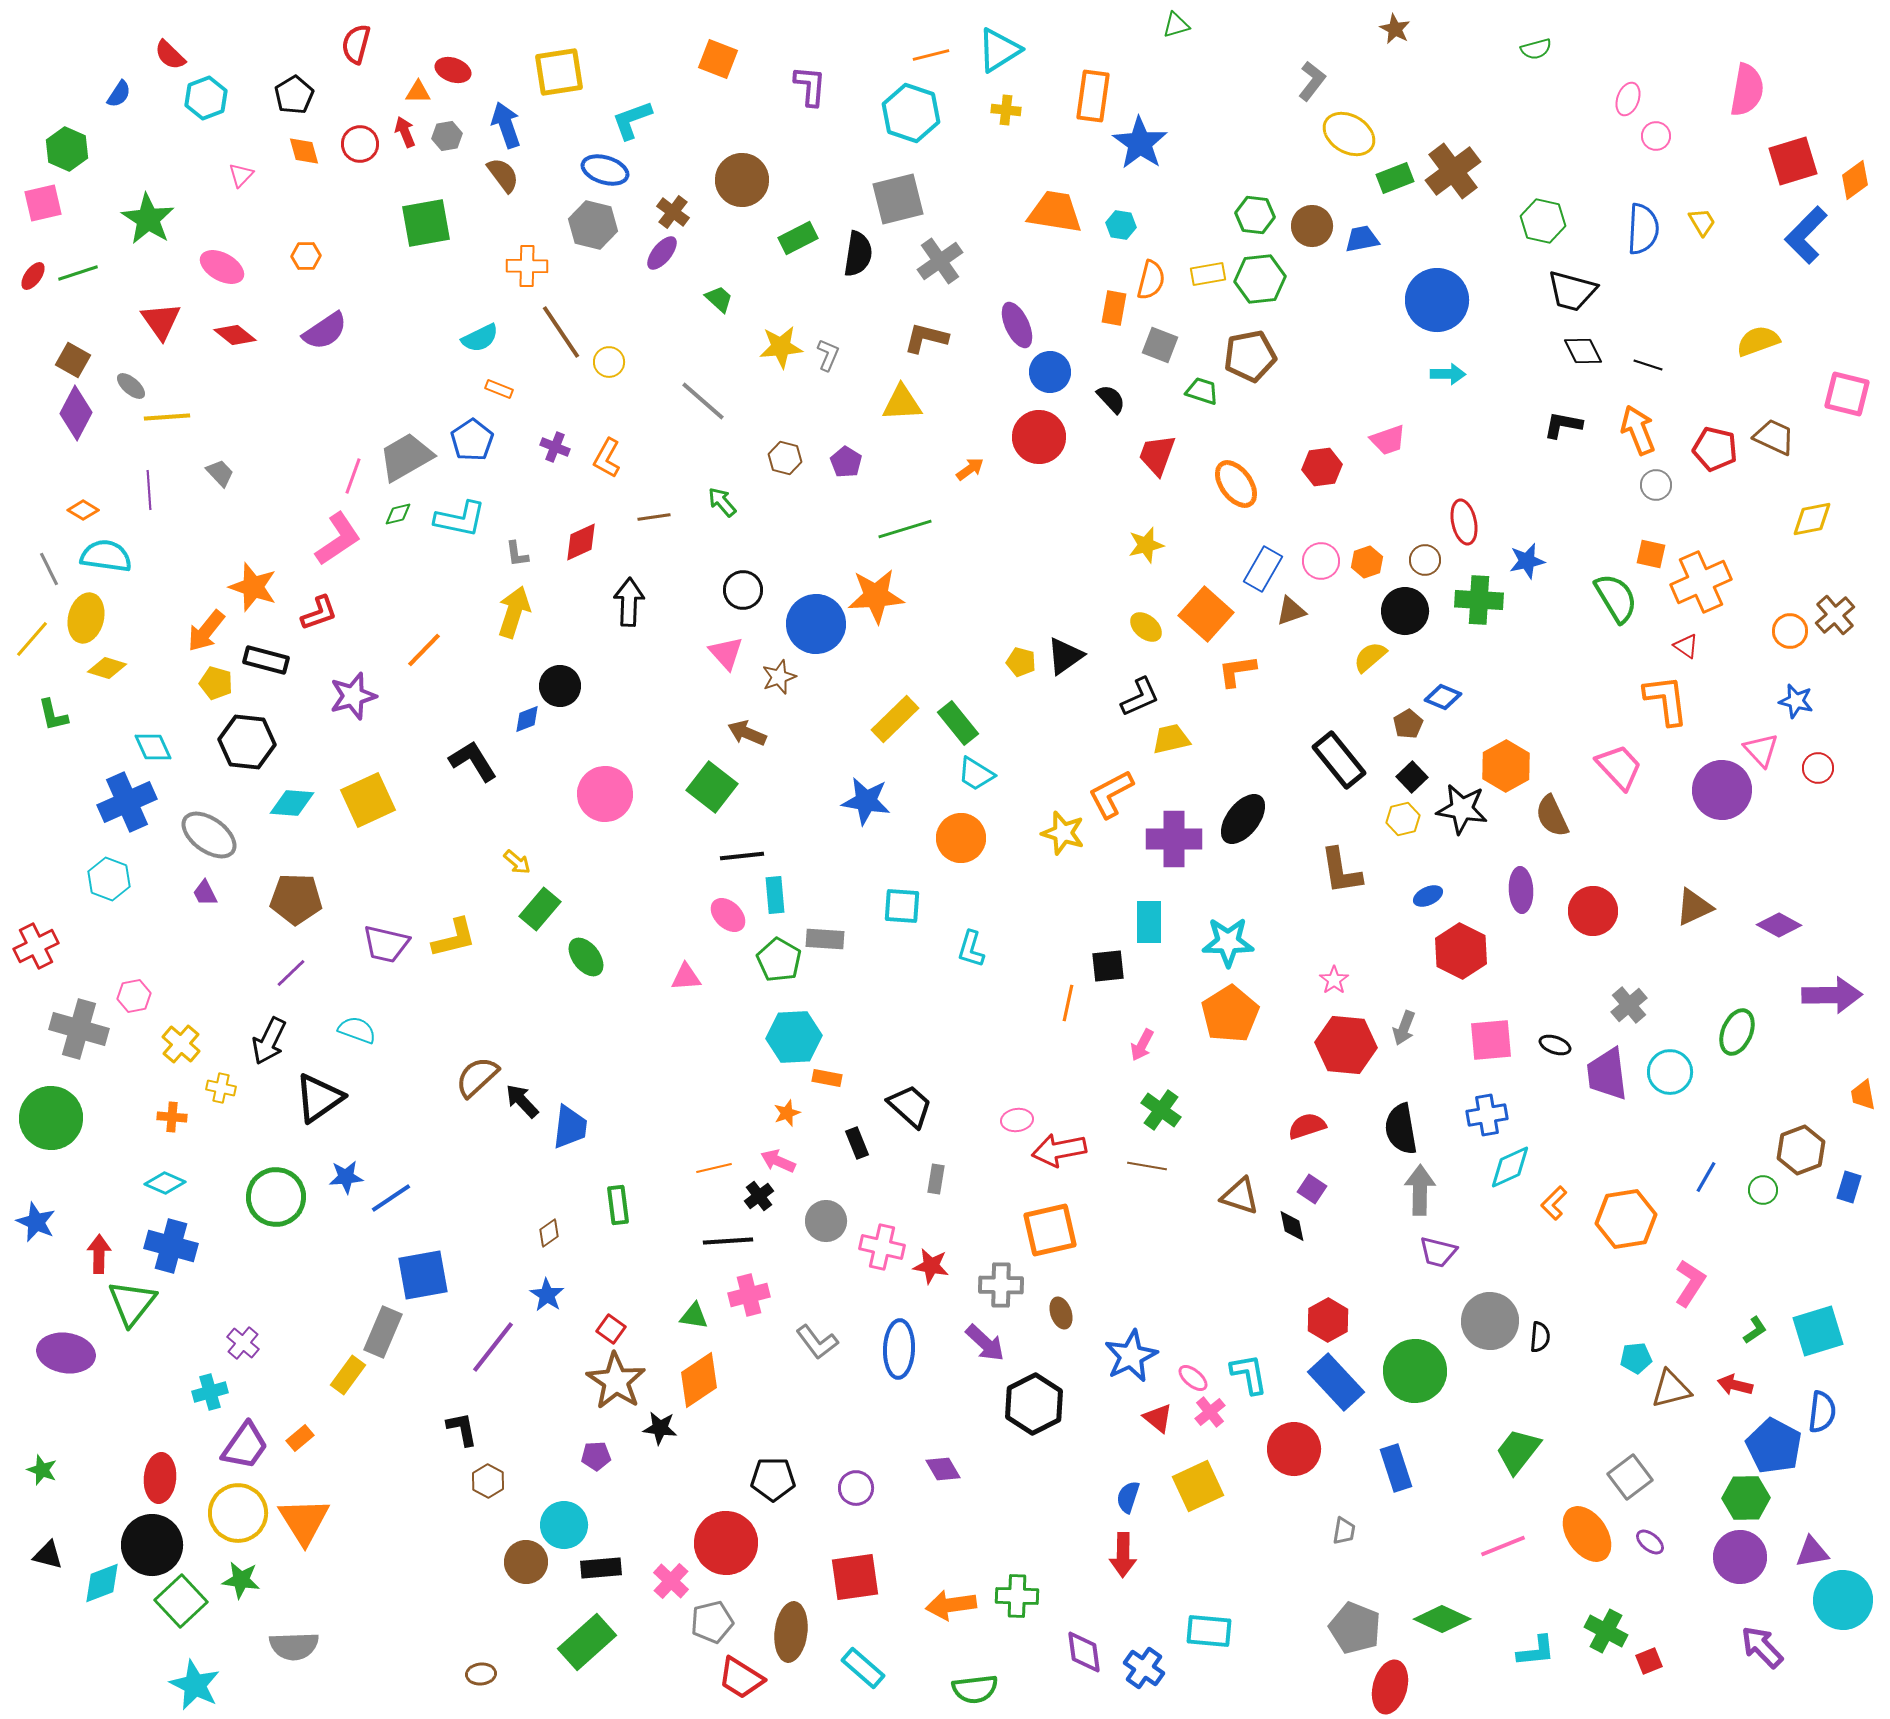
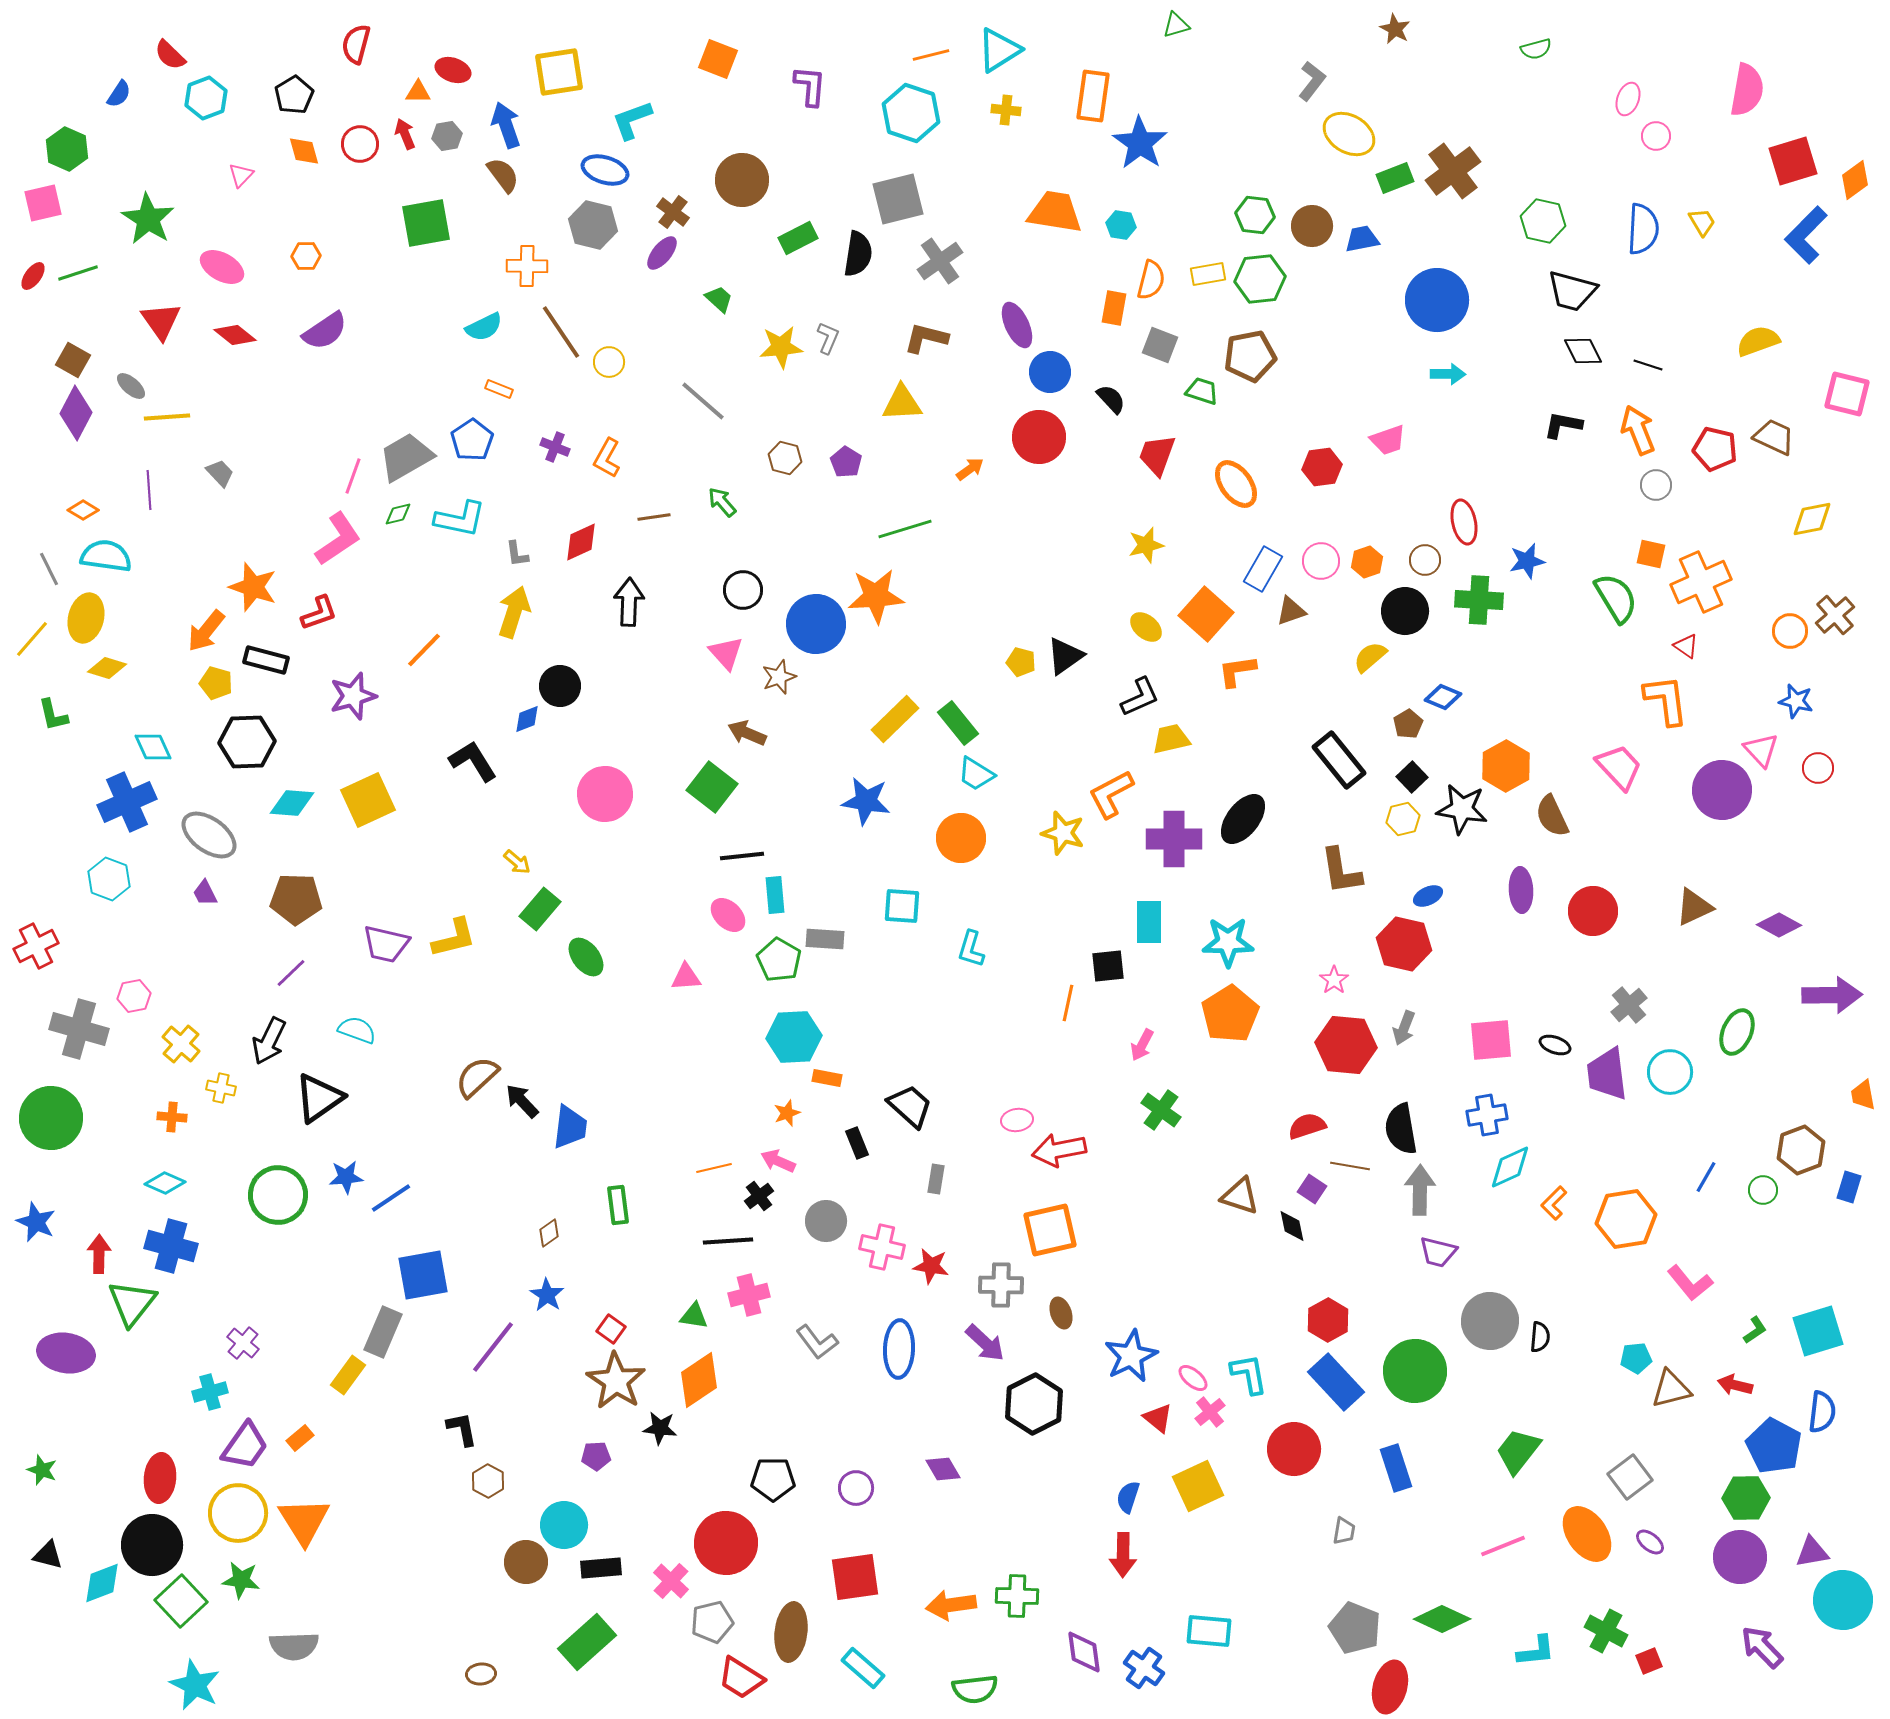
red arrow at (405, 132): moved 2 px down
cyan semicircle at (480, 338): moved 4 px right, 11 px up
gray L-shape at (828, 355): moved 17 px up
black hexagon at (247, 742): rotated 8 degrees counterclockwise
red hexagon at (1461, 951): moved 57 px left, 7 px up; rotated 14 degrees counterclockwise
brown line at (1147, 1166): moved 203 px right
green circle at (276, 1197): moved 2 px right, 2 px up
pink L-shape at (1690, 1283): rotated 108 degrees clockwise
